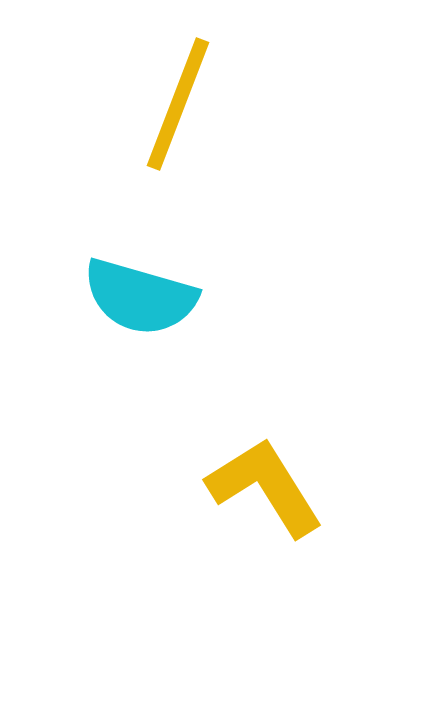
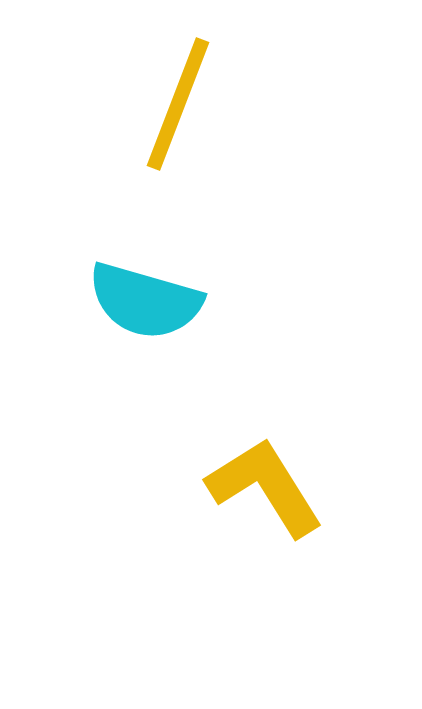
cyan semicircle: moved 5 px right, 4 px down
